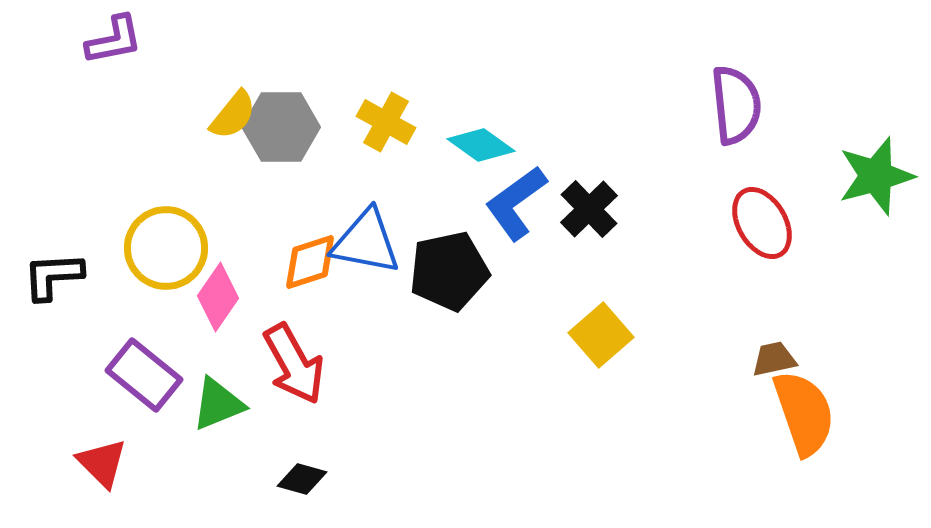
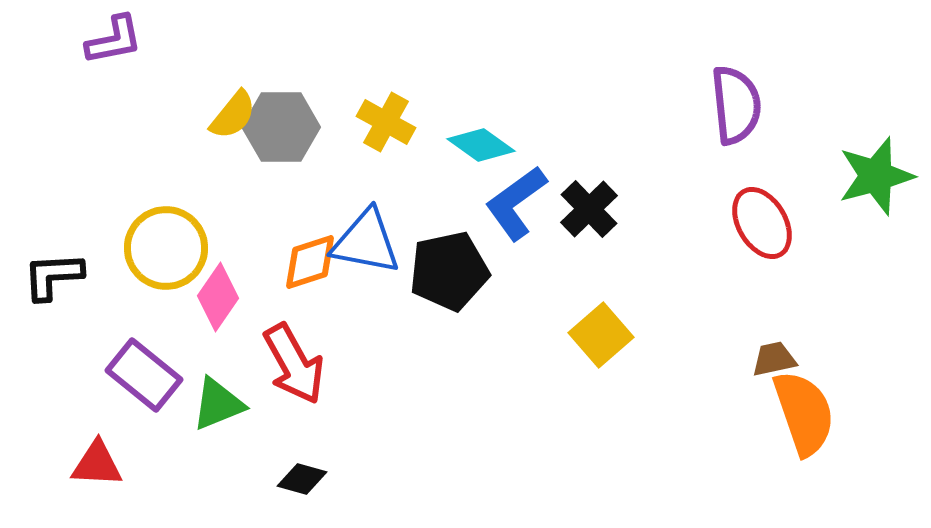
red triangle: moved 5 px left, 1 px down; rotated 42 degrees counterclockwise
